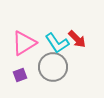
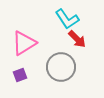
cyan L-shape: moved 10 px right, 24 px up
gray circle: moved 8 px right
